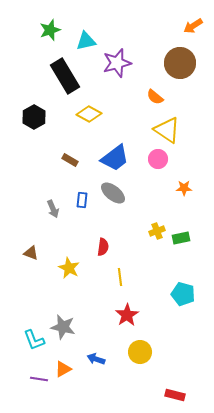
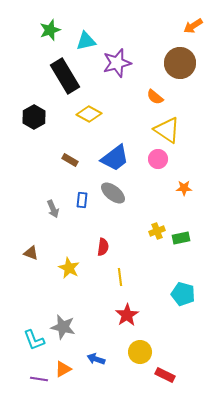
red rectangle: moved 10 px left, 20 px up; rotated 12 degrees clockwise
